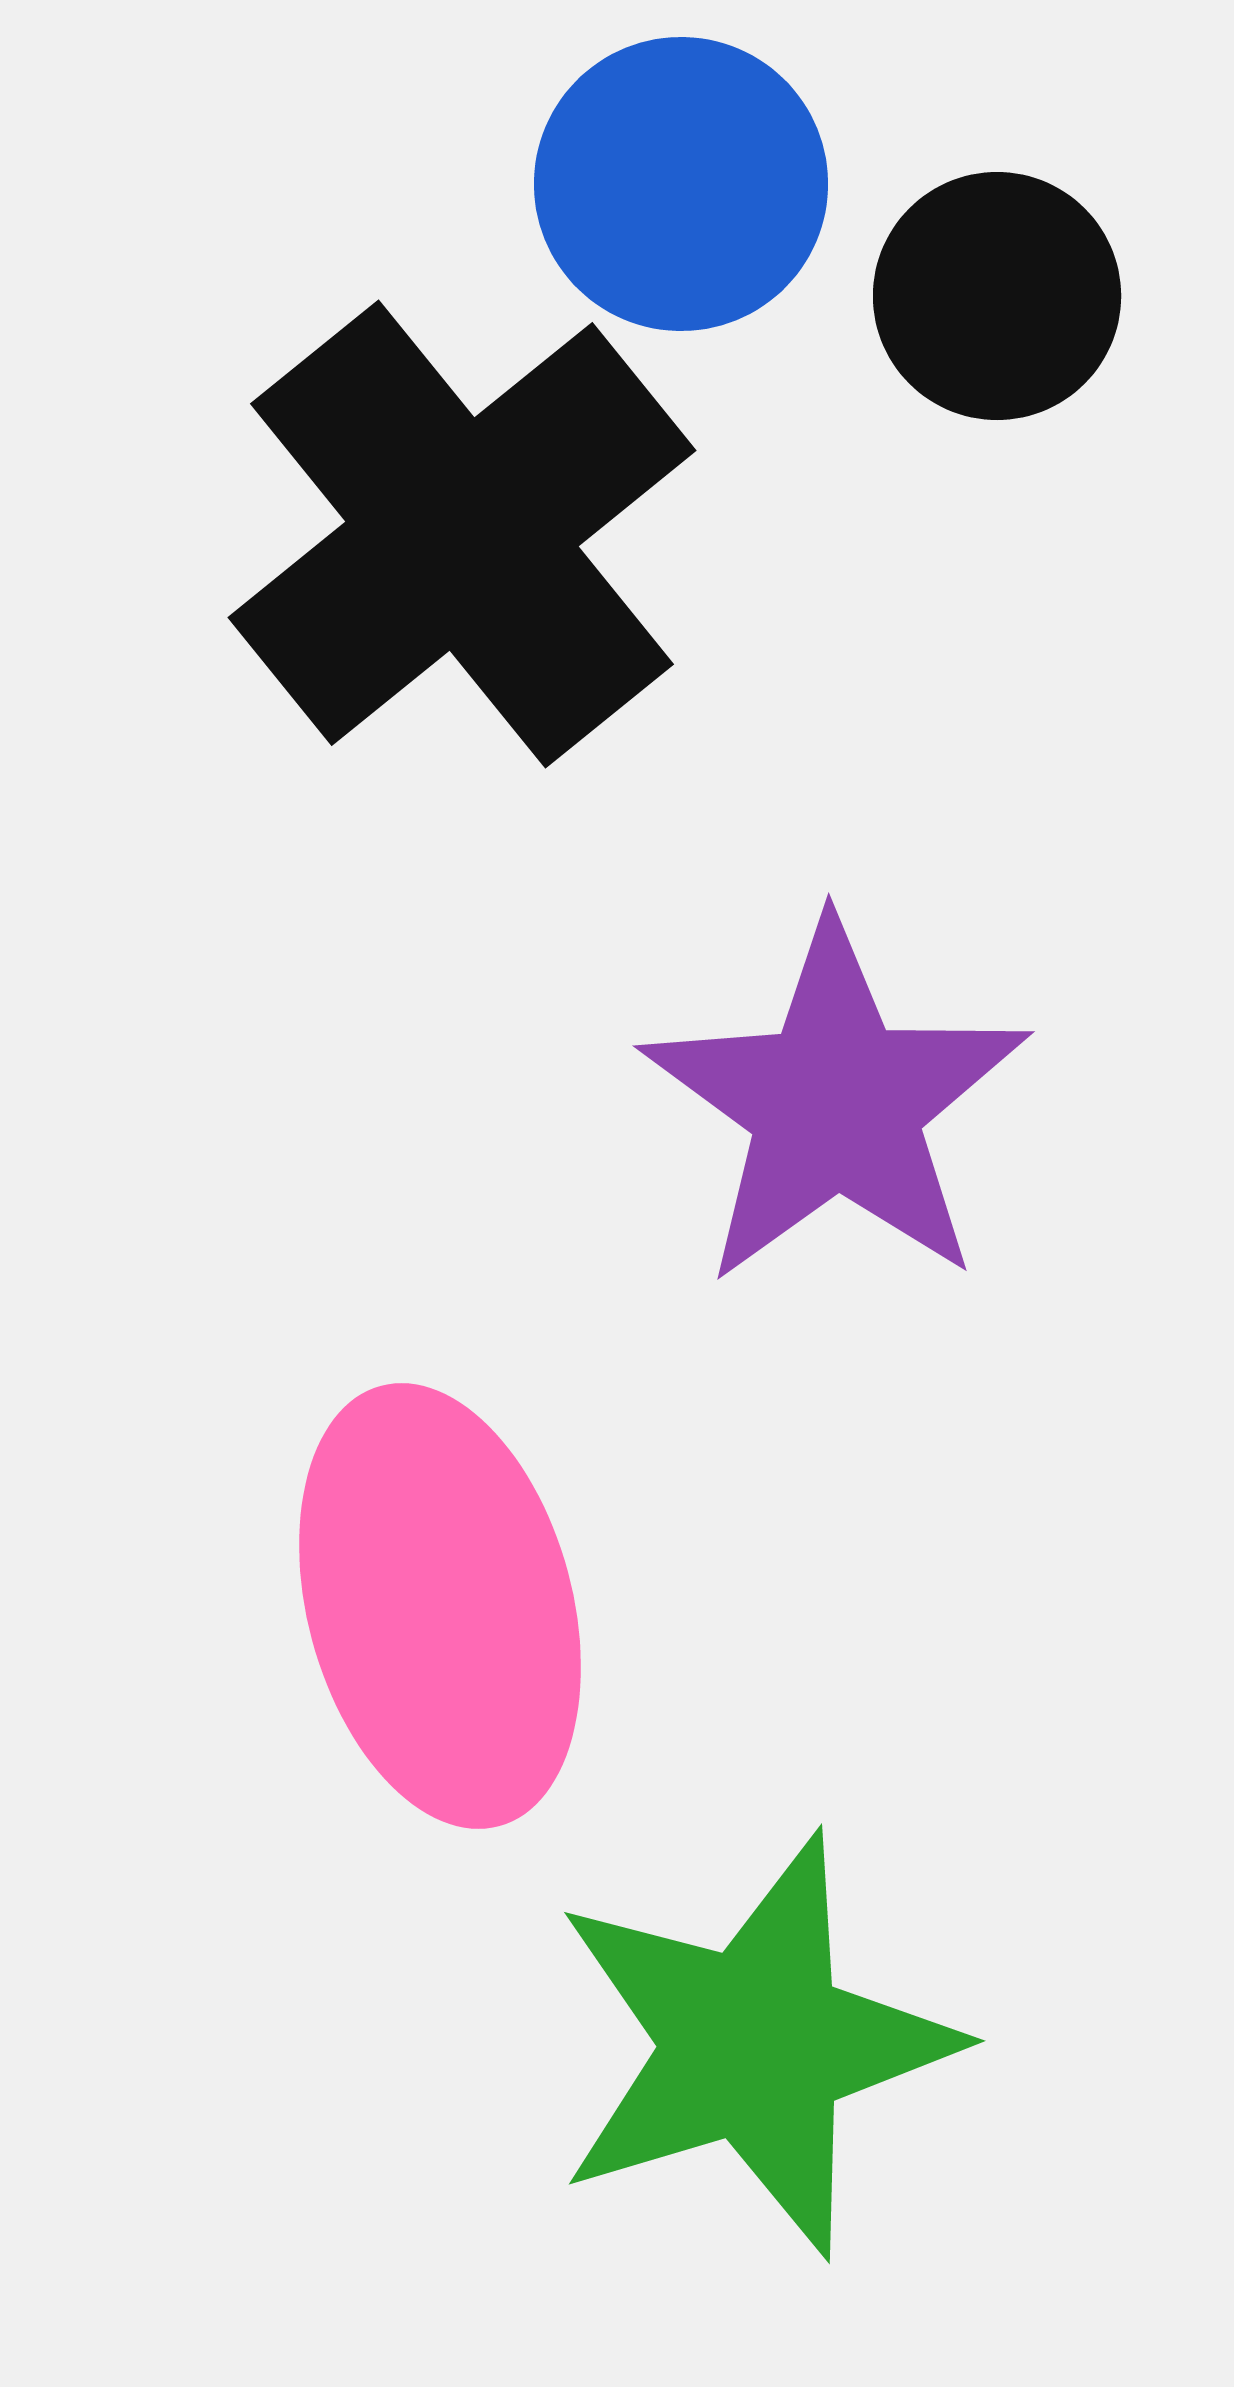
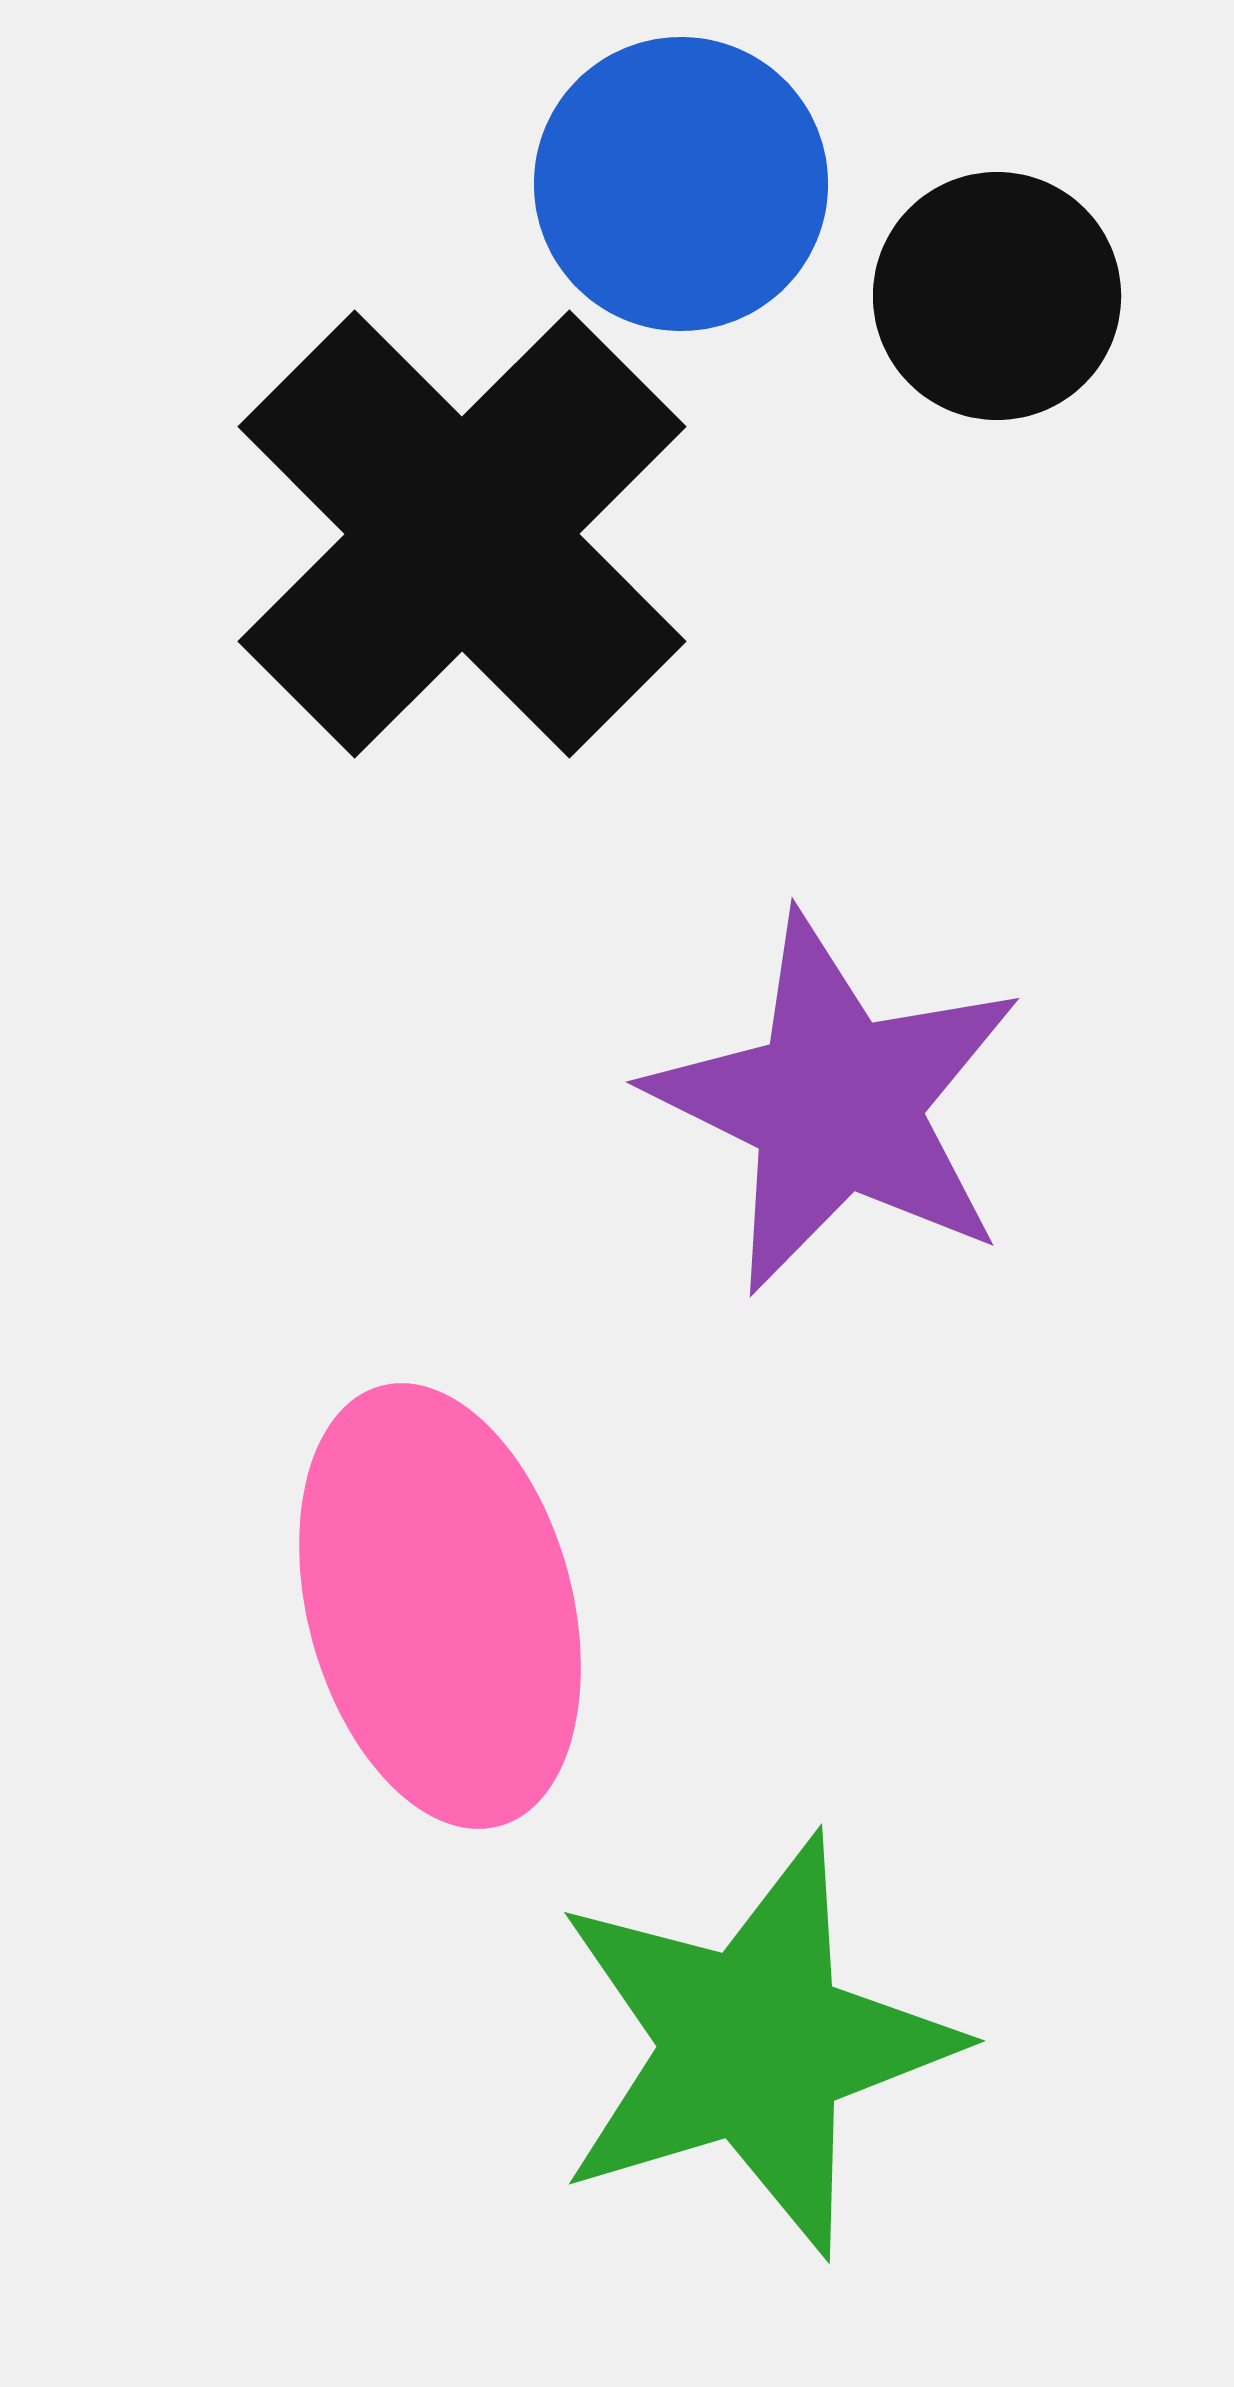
black cross: rotated 6 degrees counterclockwise
purple star: rotated 10 degrees counterclockwise
